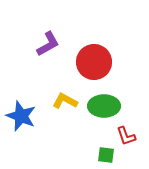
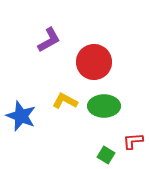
purple L-shape: moved 1 px right, 4 px up
red L-shape: moved 7 px right, 5 px down; rotated 105 degrees clockwise
green square: rotated 24 degrees clockwise
